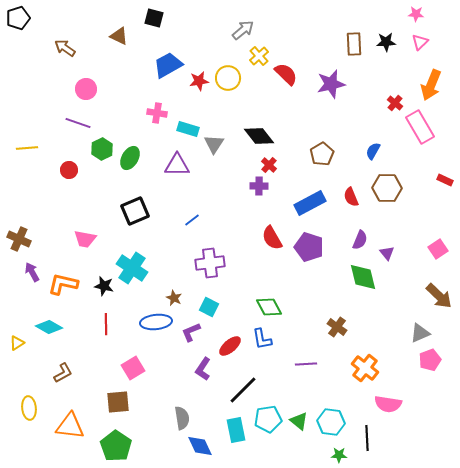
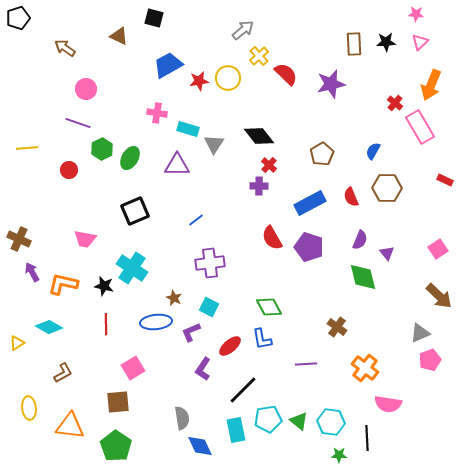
blue line at (192, 220): moved 4 px right
